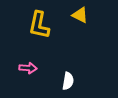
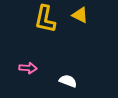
yellow L-shape: moved 6 px right, 6 px up
white semicircle: rotated 78 degrees counterclockwise
